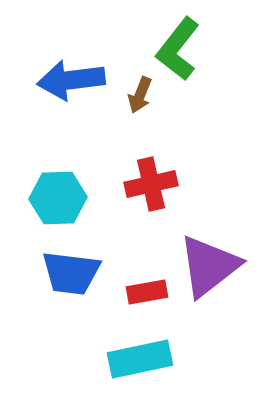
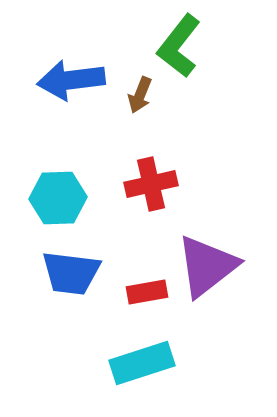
green L-shape: moved 1 px right, 3 px up
purple triangle: moved 2 px left
cyan rectangle: moved 2 px right, 4 px down; rotated 6 degrees counterclockwise
